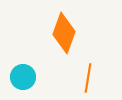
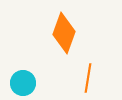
cyan circle: moved 6 px down
